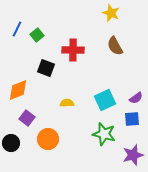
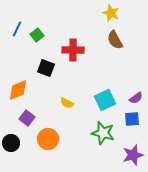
brown semicircle: moved 6 px up
yellow semicircle: rotated 152 degrees counterclockwise
green star: moved 1 px left, 1 px up
